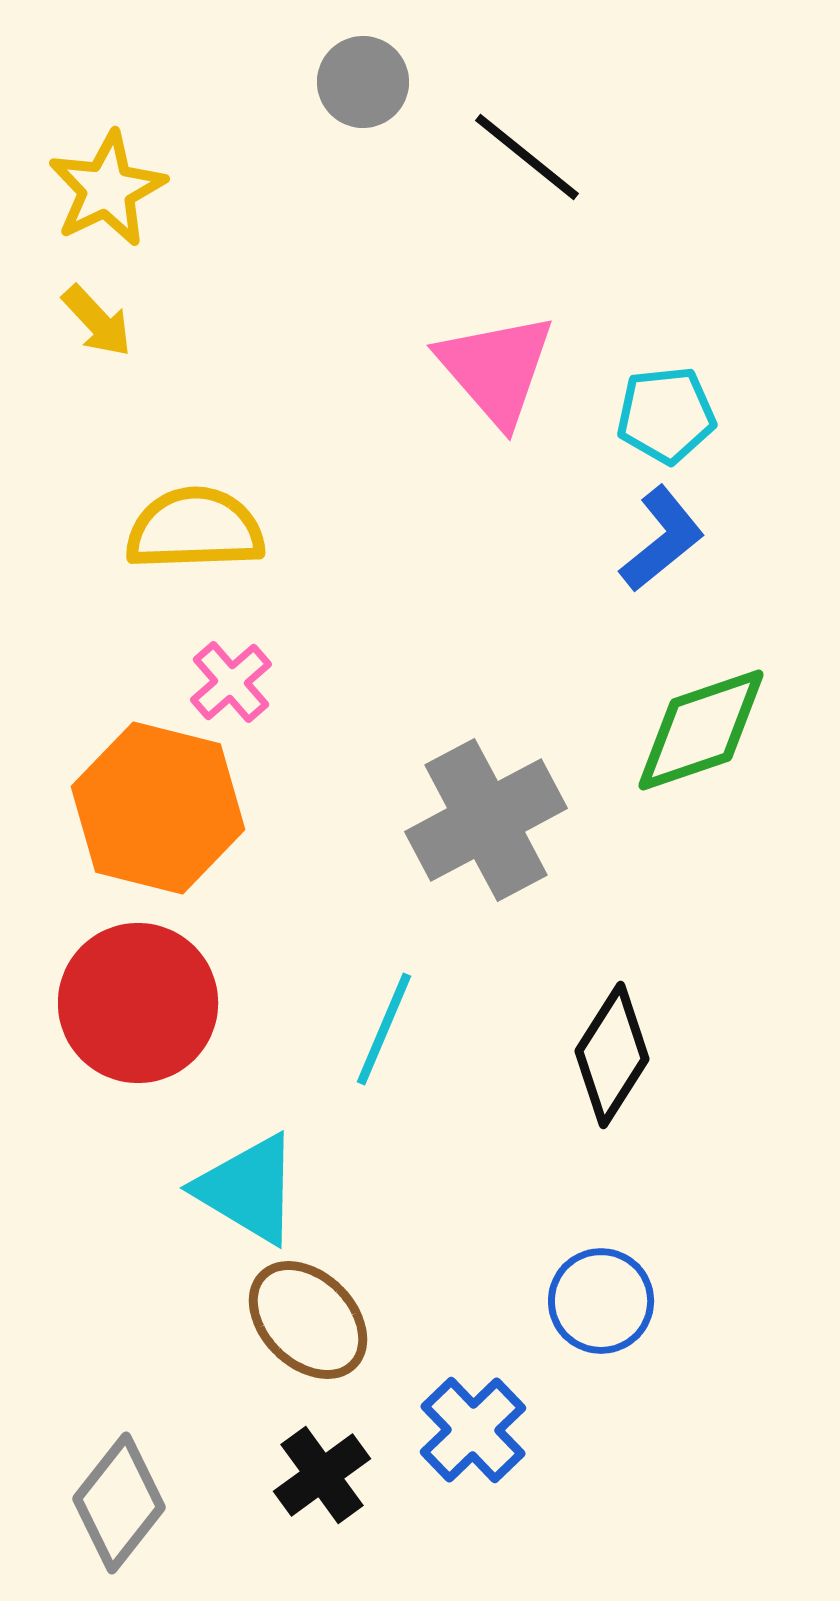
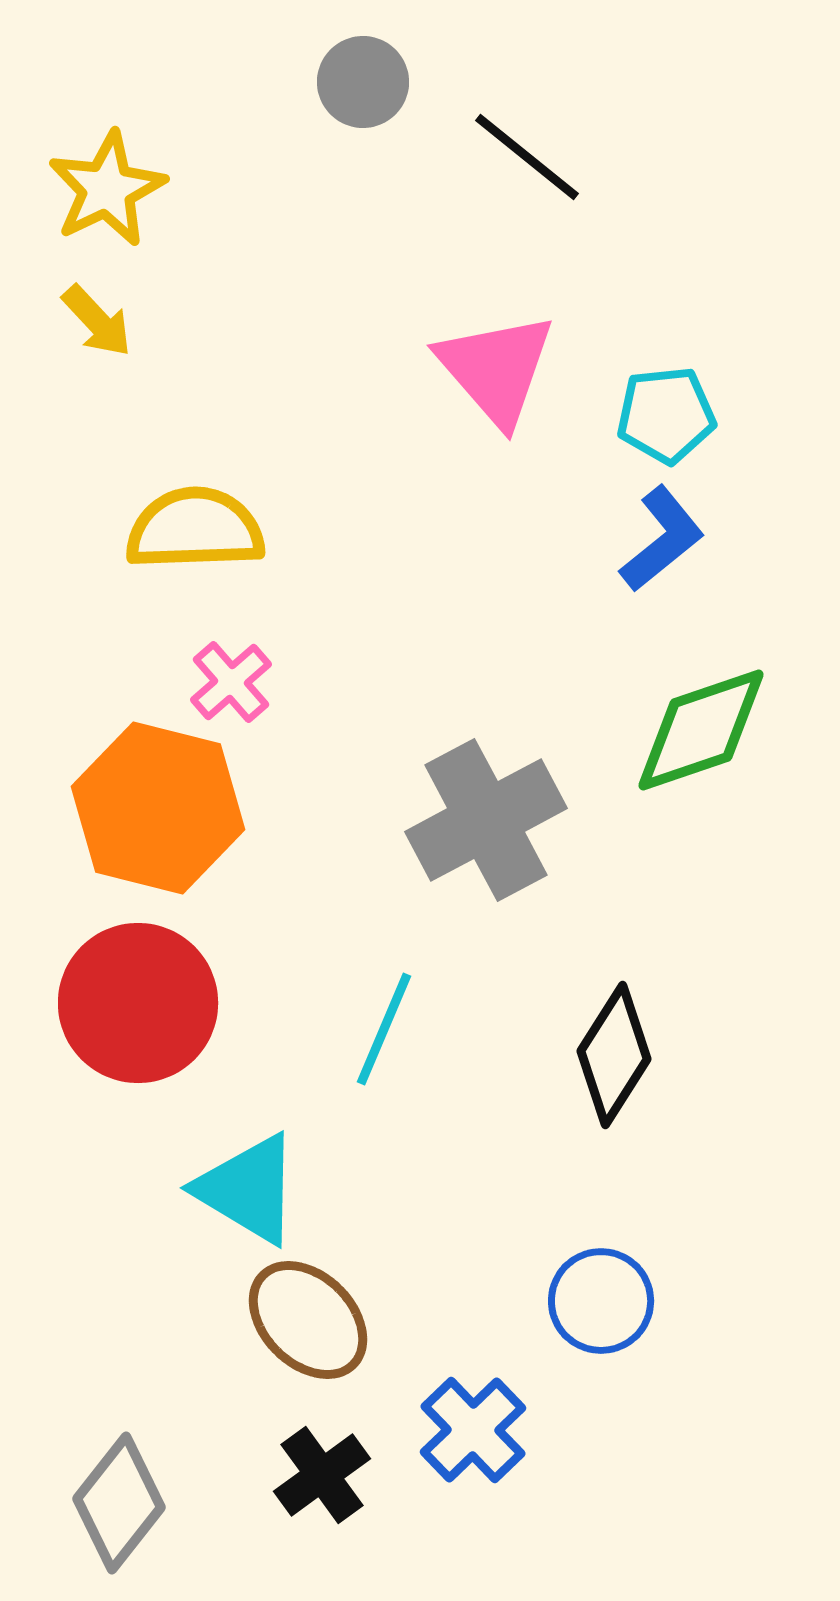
black diamond: moved 2 px right
